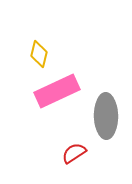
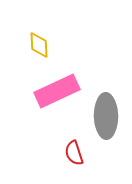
yellow diamond: moved 9 px up; rotated 16 degrees counterclockwise
red semicircle: rotated 75 degrees counterclockwise
